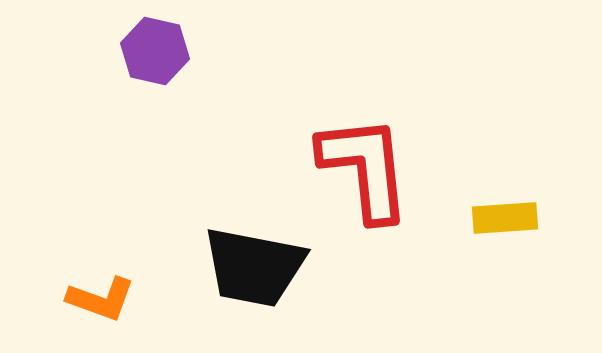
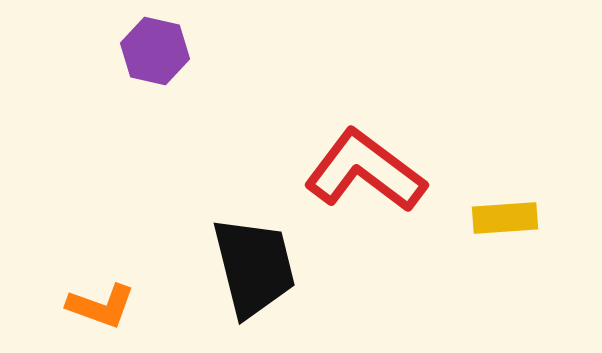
red L-shape: moved 3 px down; rotated 47 degrees counterclockwise
black trapezoid: rotated 115 degrees counterclockwise
orange L-shape: moved 7 px down
